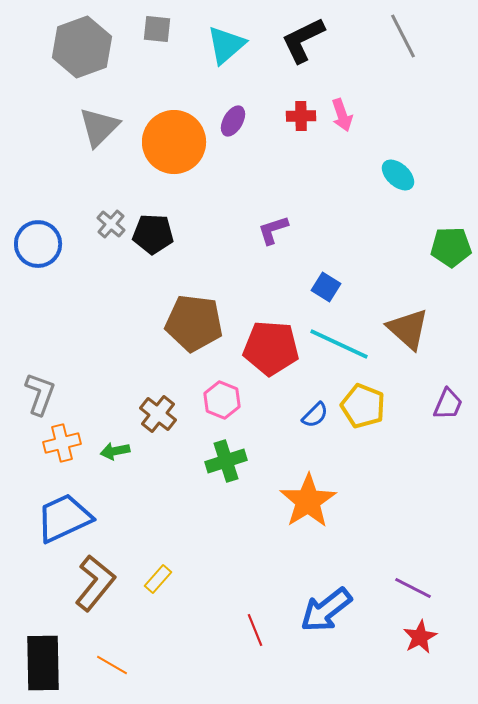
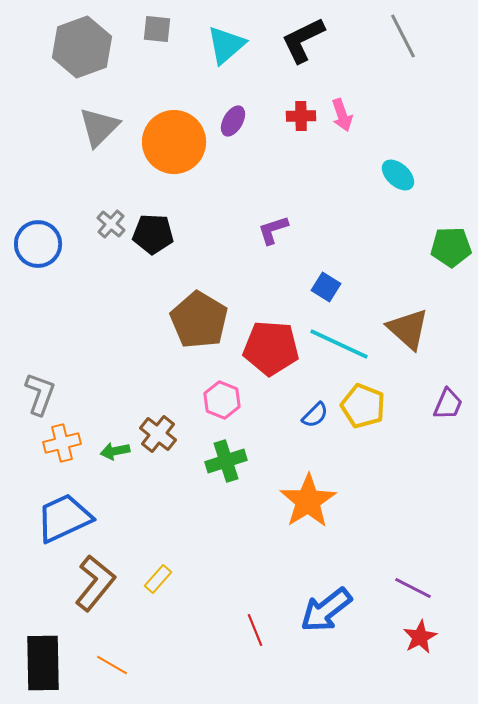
brown pentagon: moved 5 px right, 3 px up; rotated 24 degrees clockwise
brown cross: moved 20 px down
